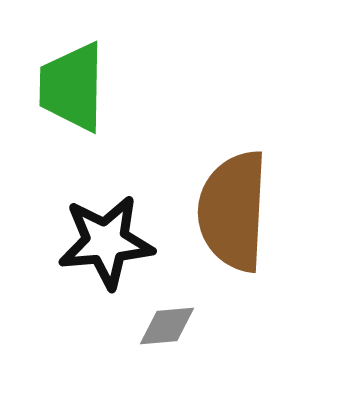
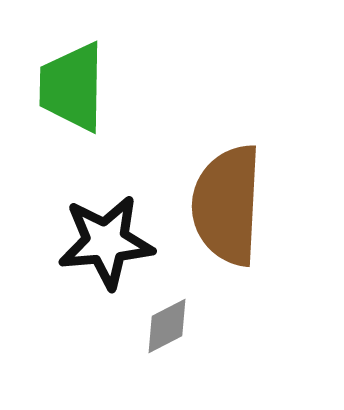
brown semicircle: moved 6 px left, 6 px up
gray diamond: rotated 22 degrees counterclockwise
